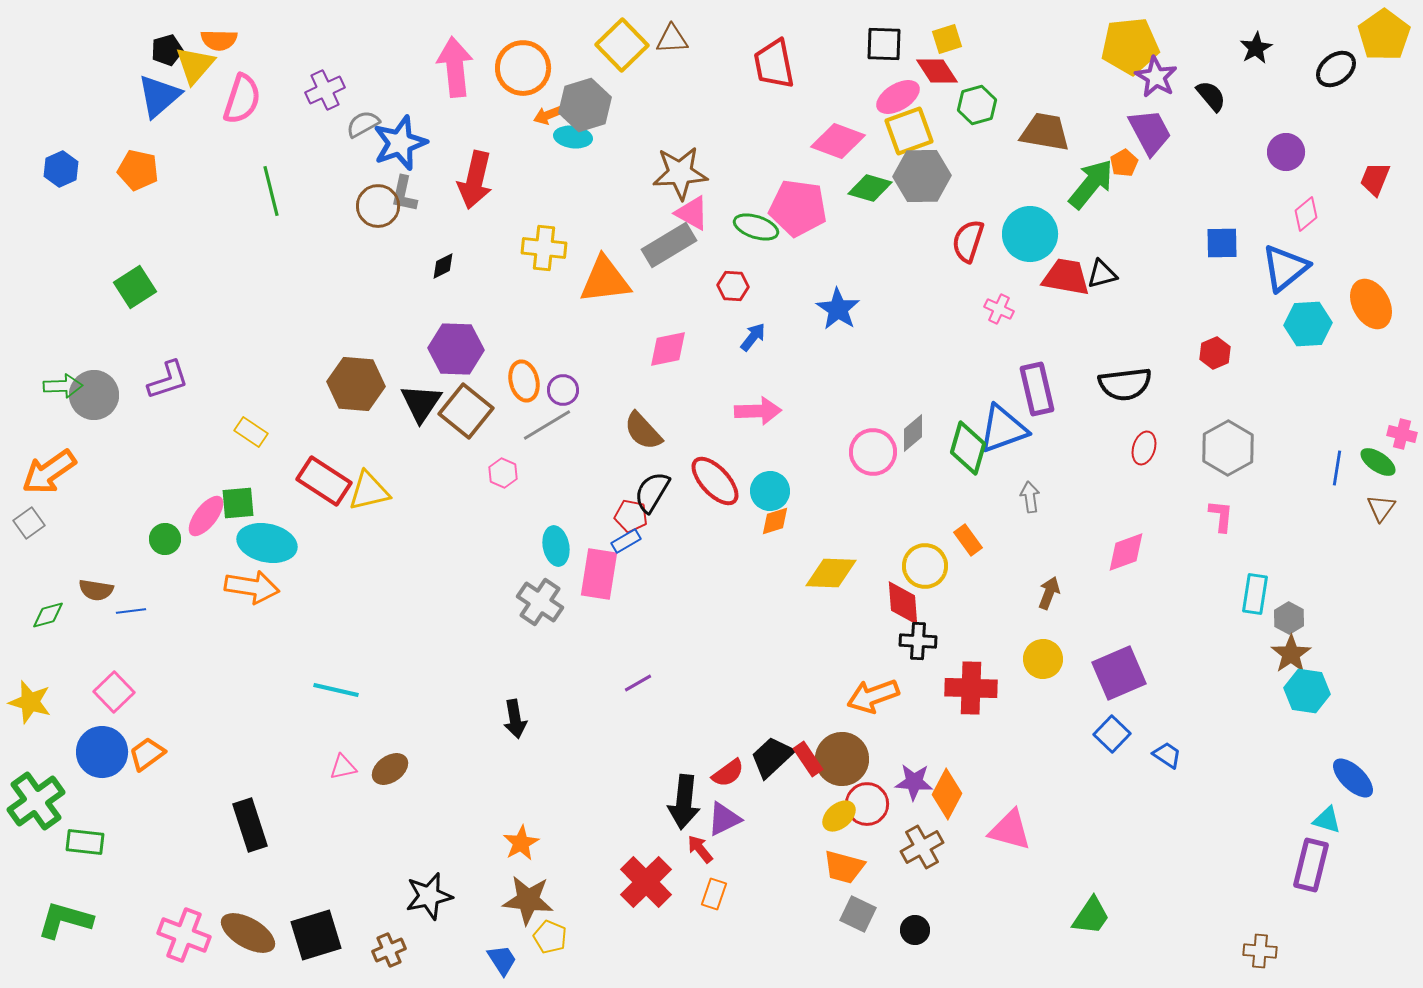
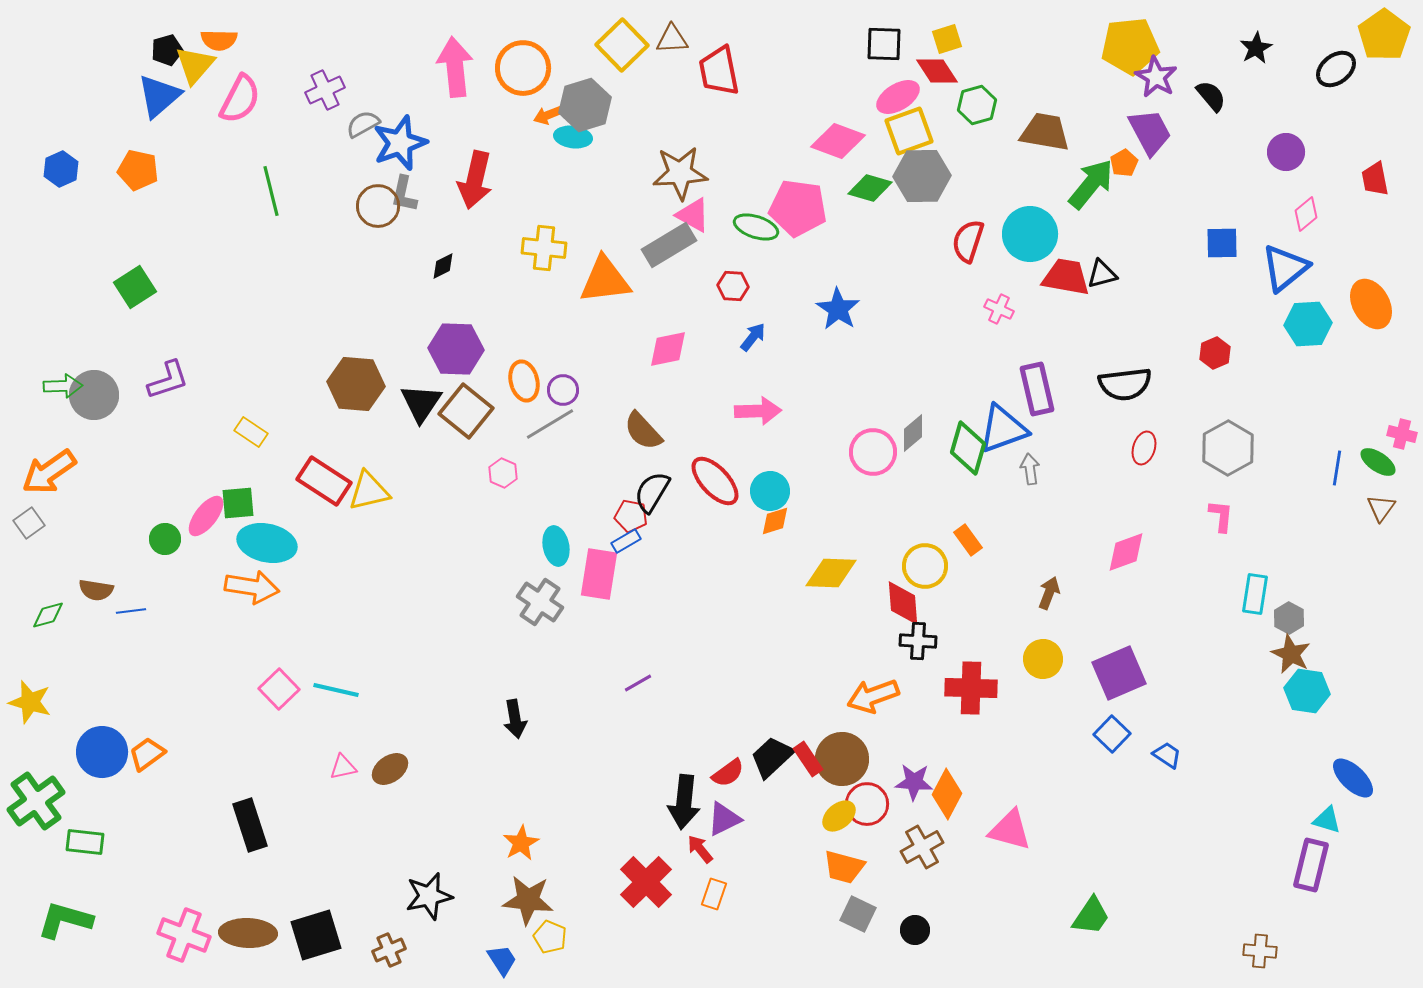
red trapezoid at (774, 64): moved 55 px left, 7 px down
pink semicircle at (242, 99): moved 2 px left; rotated 9 degrees clockwise
red trapezoid at (1375, 179): rotated 33 degrees counterclockwise
pink triangle at (692, 213): moved 1 px right, 2 px down
gray line at (547, 425): moved 3 px right, 1 px up
gray arrow at (1030, 497): moved 28 px up
brown star at (1291, 654): rotated 12 degrees counterclockwise
pink square at (114, 692): moved 165 px right, 3 px up
brown ellipse at (248, 933): rotated 28 degrees counterclockwise
